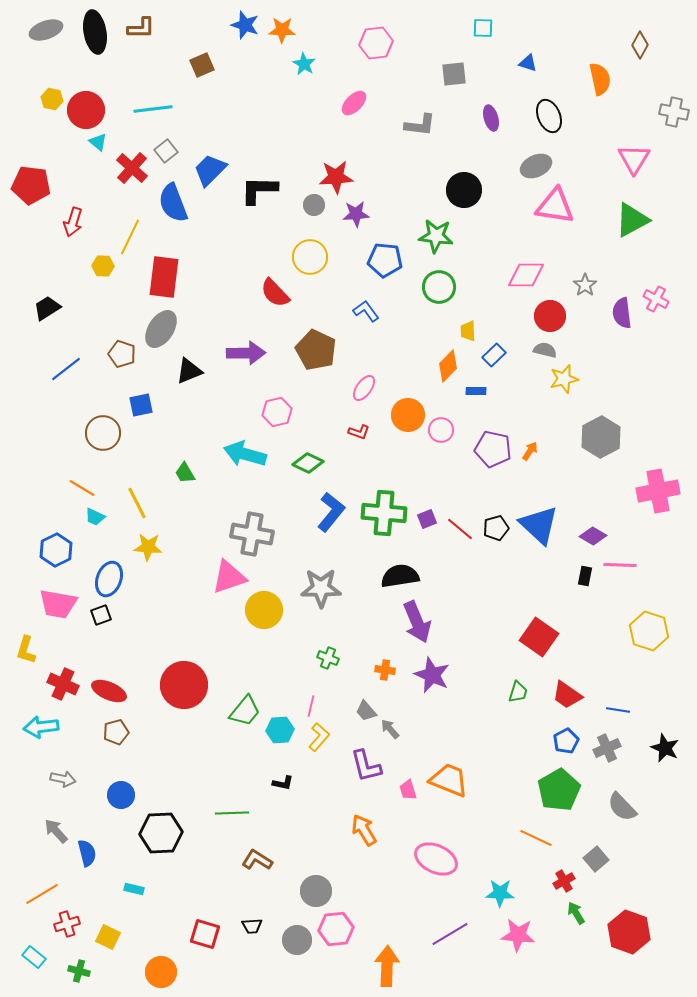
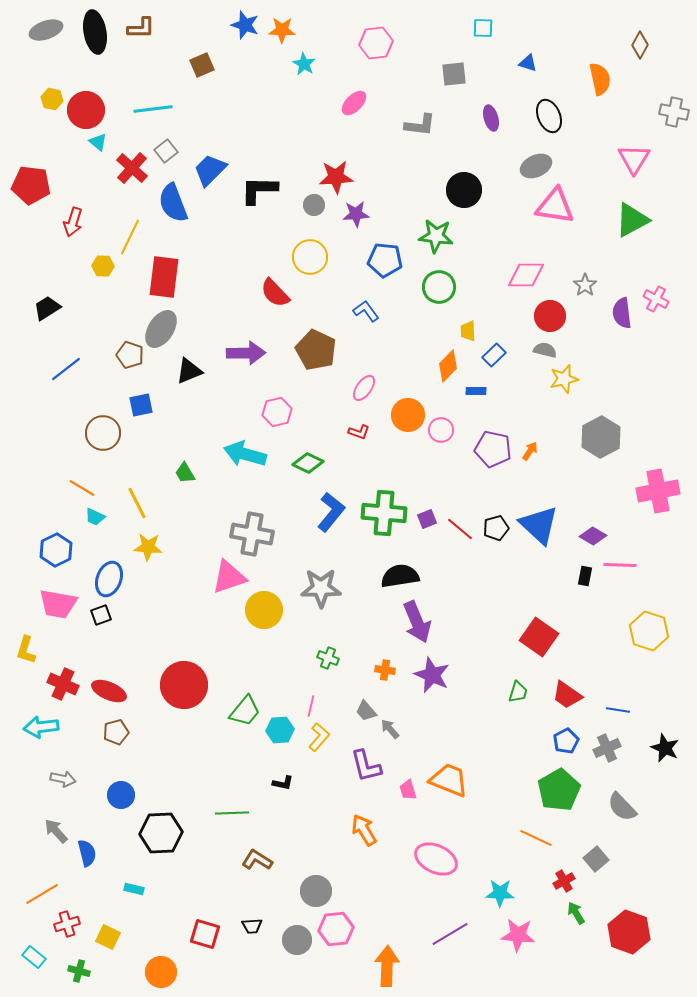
brown pentagon at (122, 354): moved 8 px right, 1 px down
